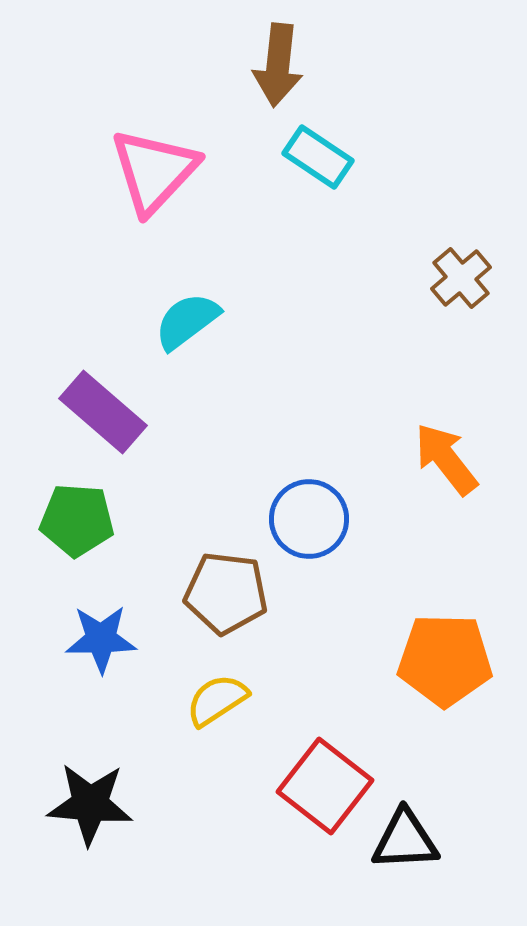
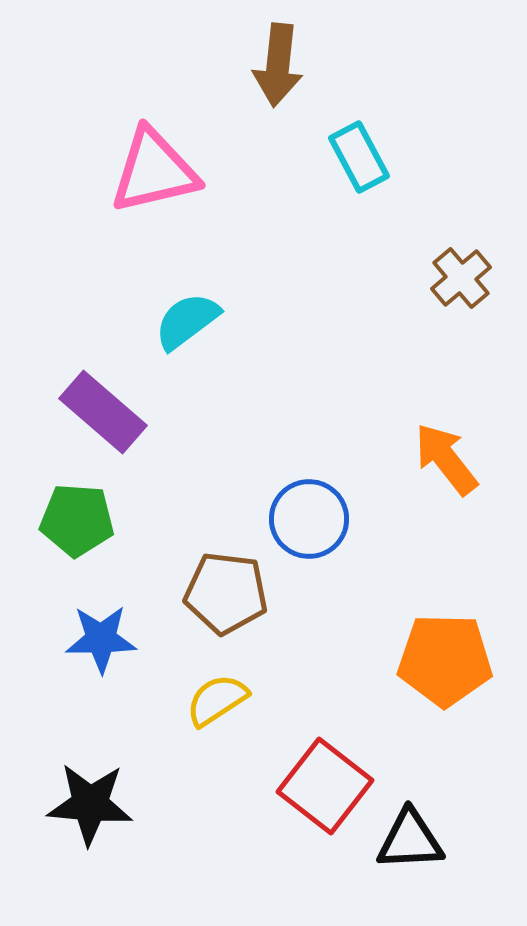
cyan rectangle: moved 41 px right; rotated 28 degrees clockwise
pink triangle: rotated 34 degrees clockwise
black triangle: moved 5 px right
